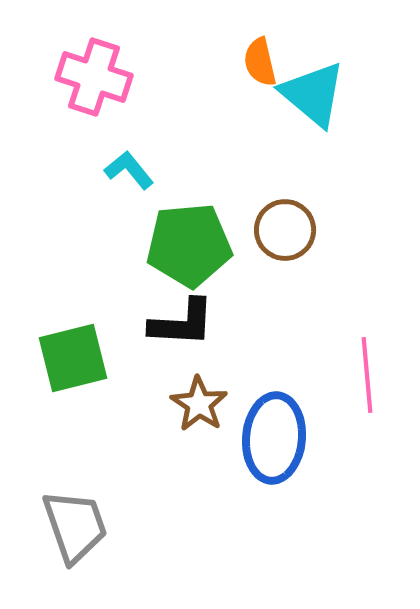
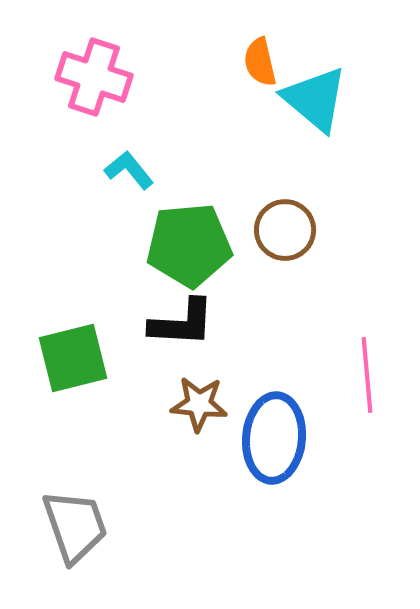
cyan triangle: moved 2 px right, 5 px down
brown star: rotated 28 degrees counterclockwise
